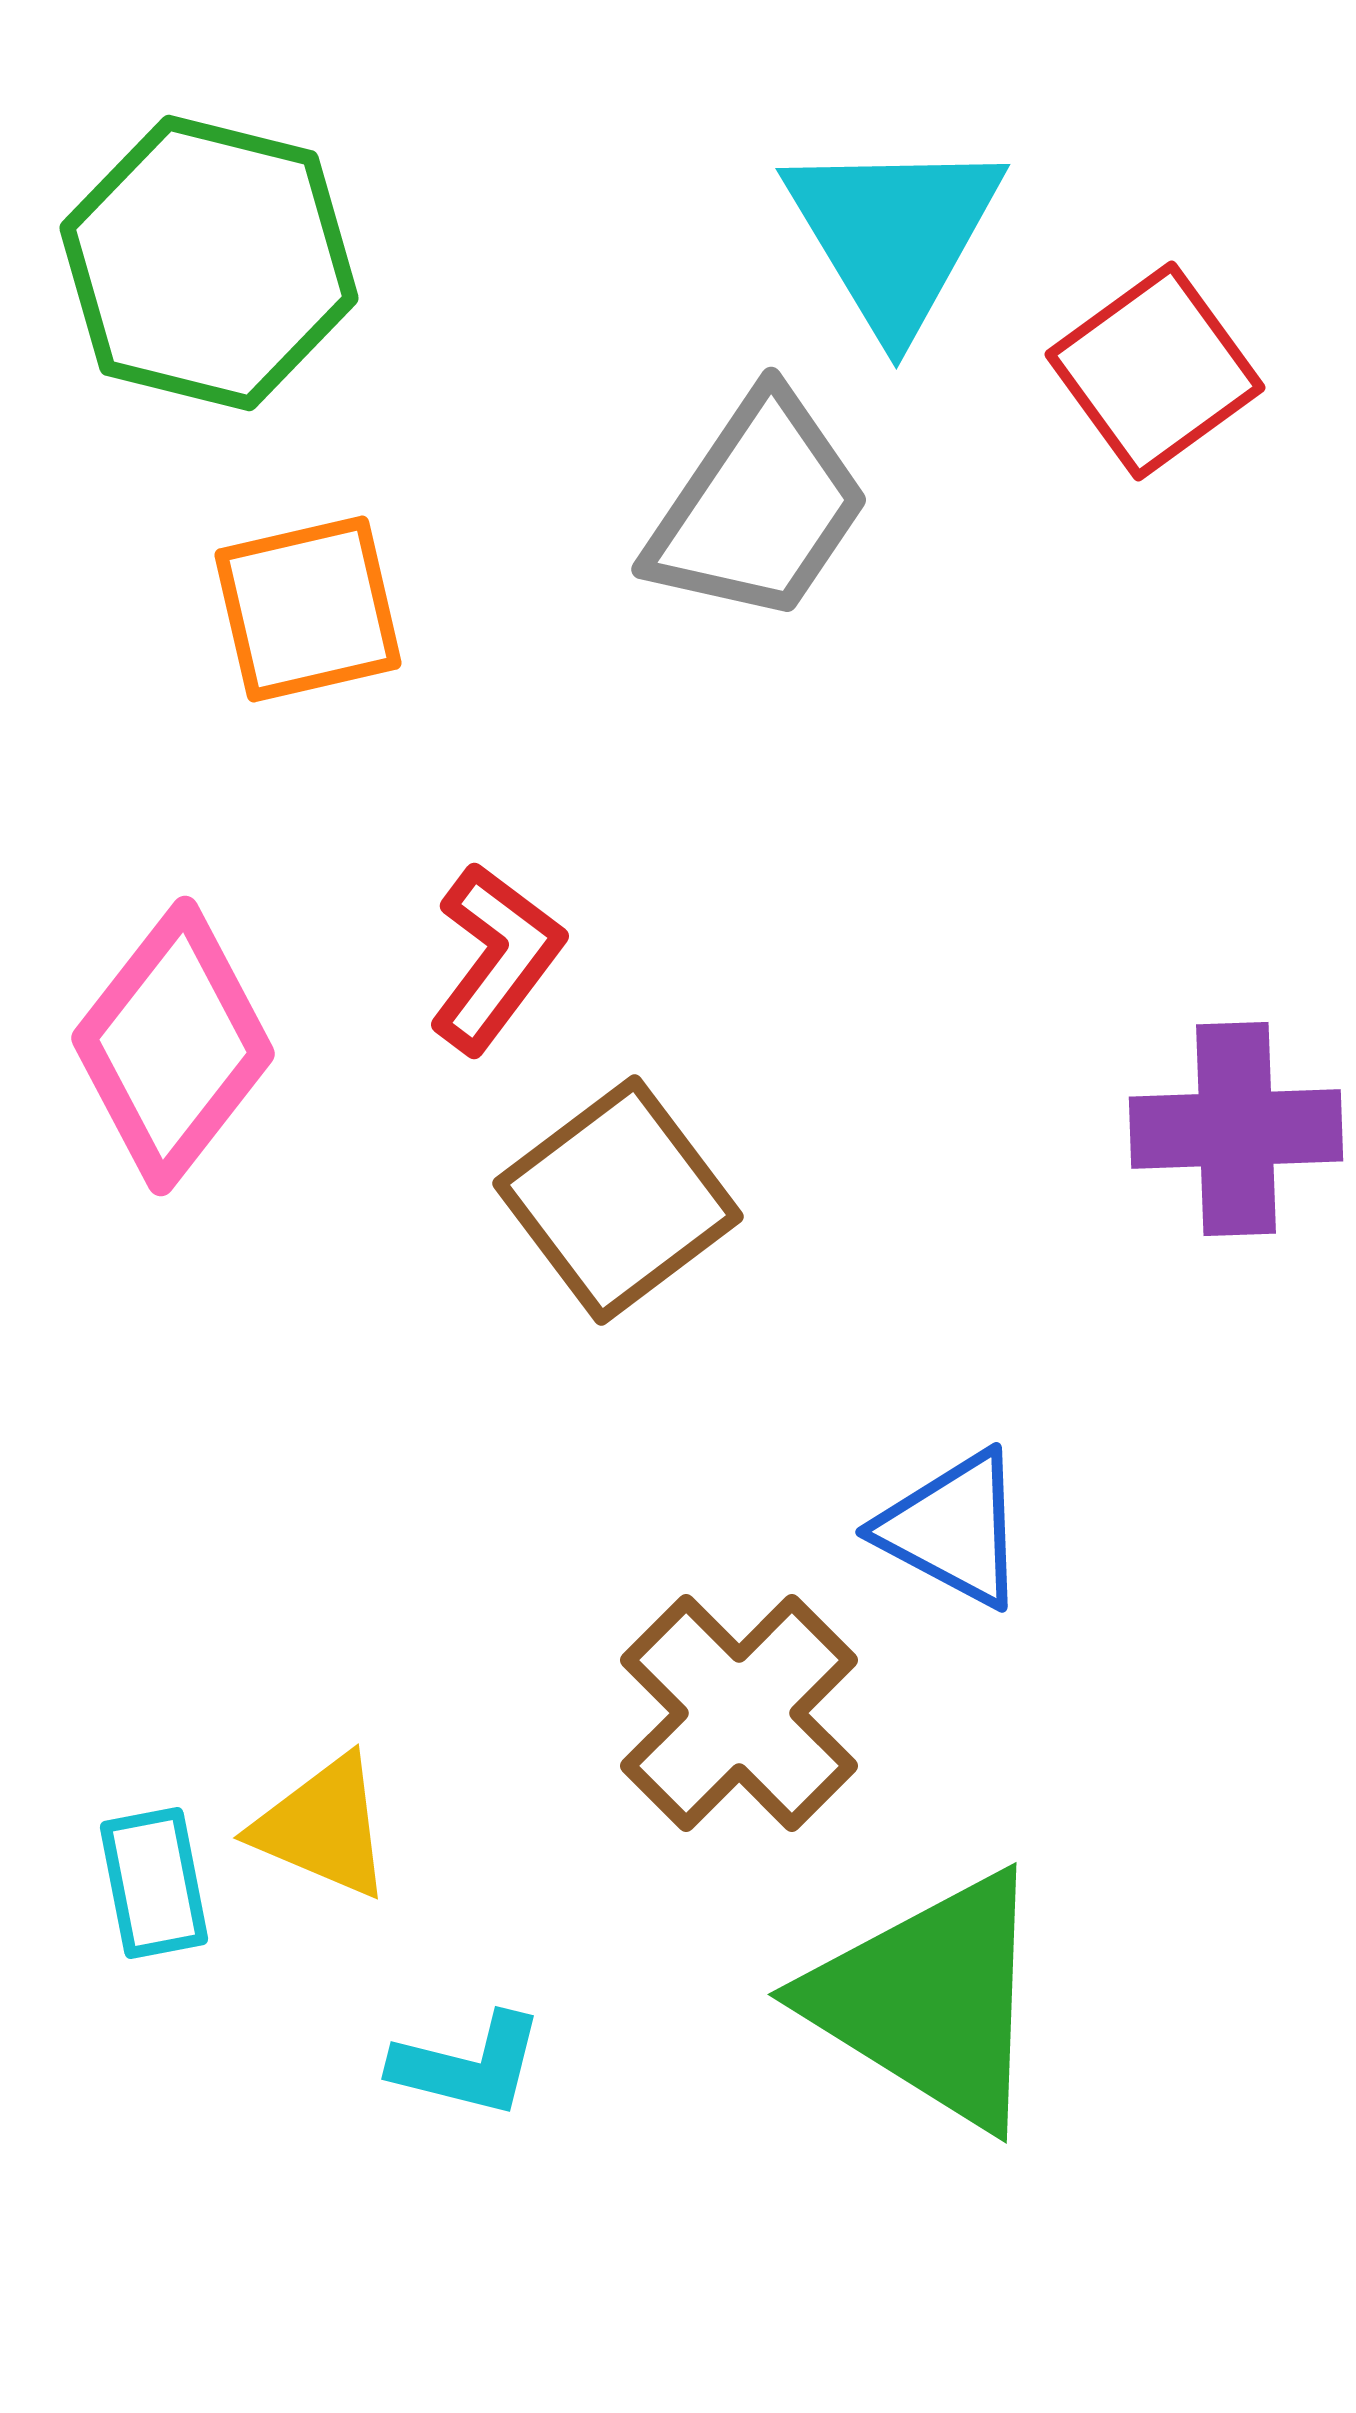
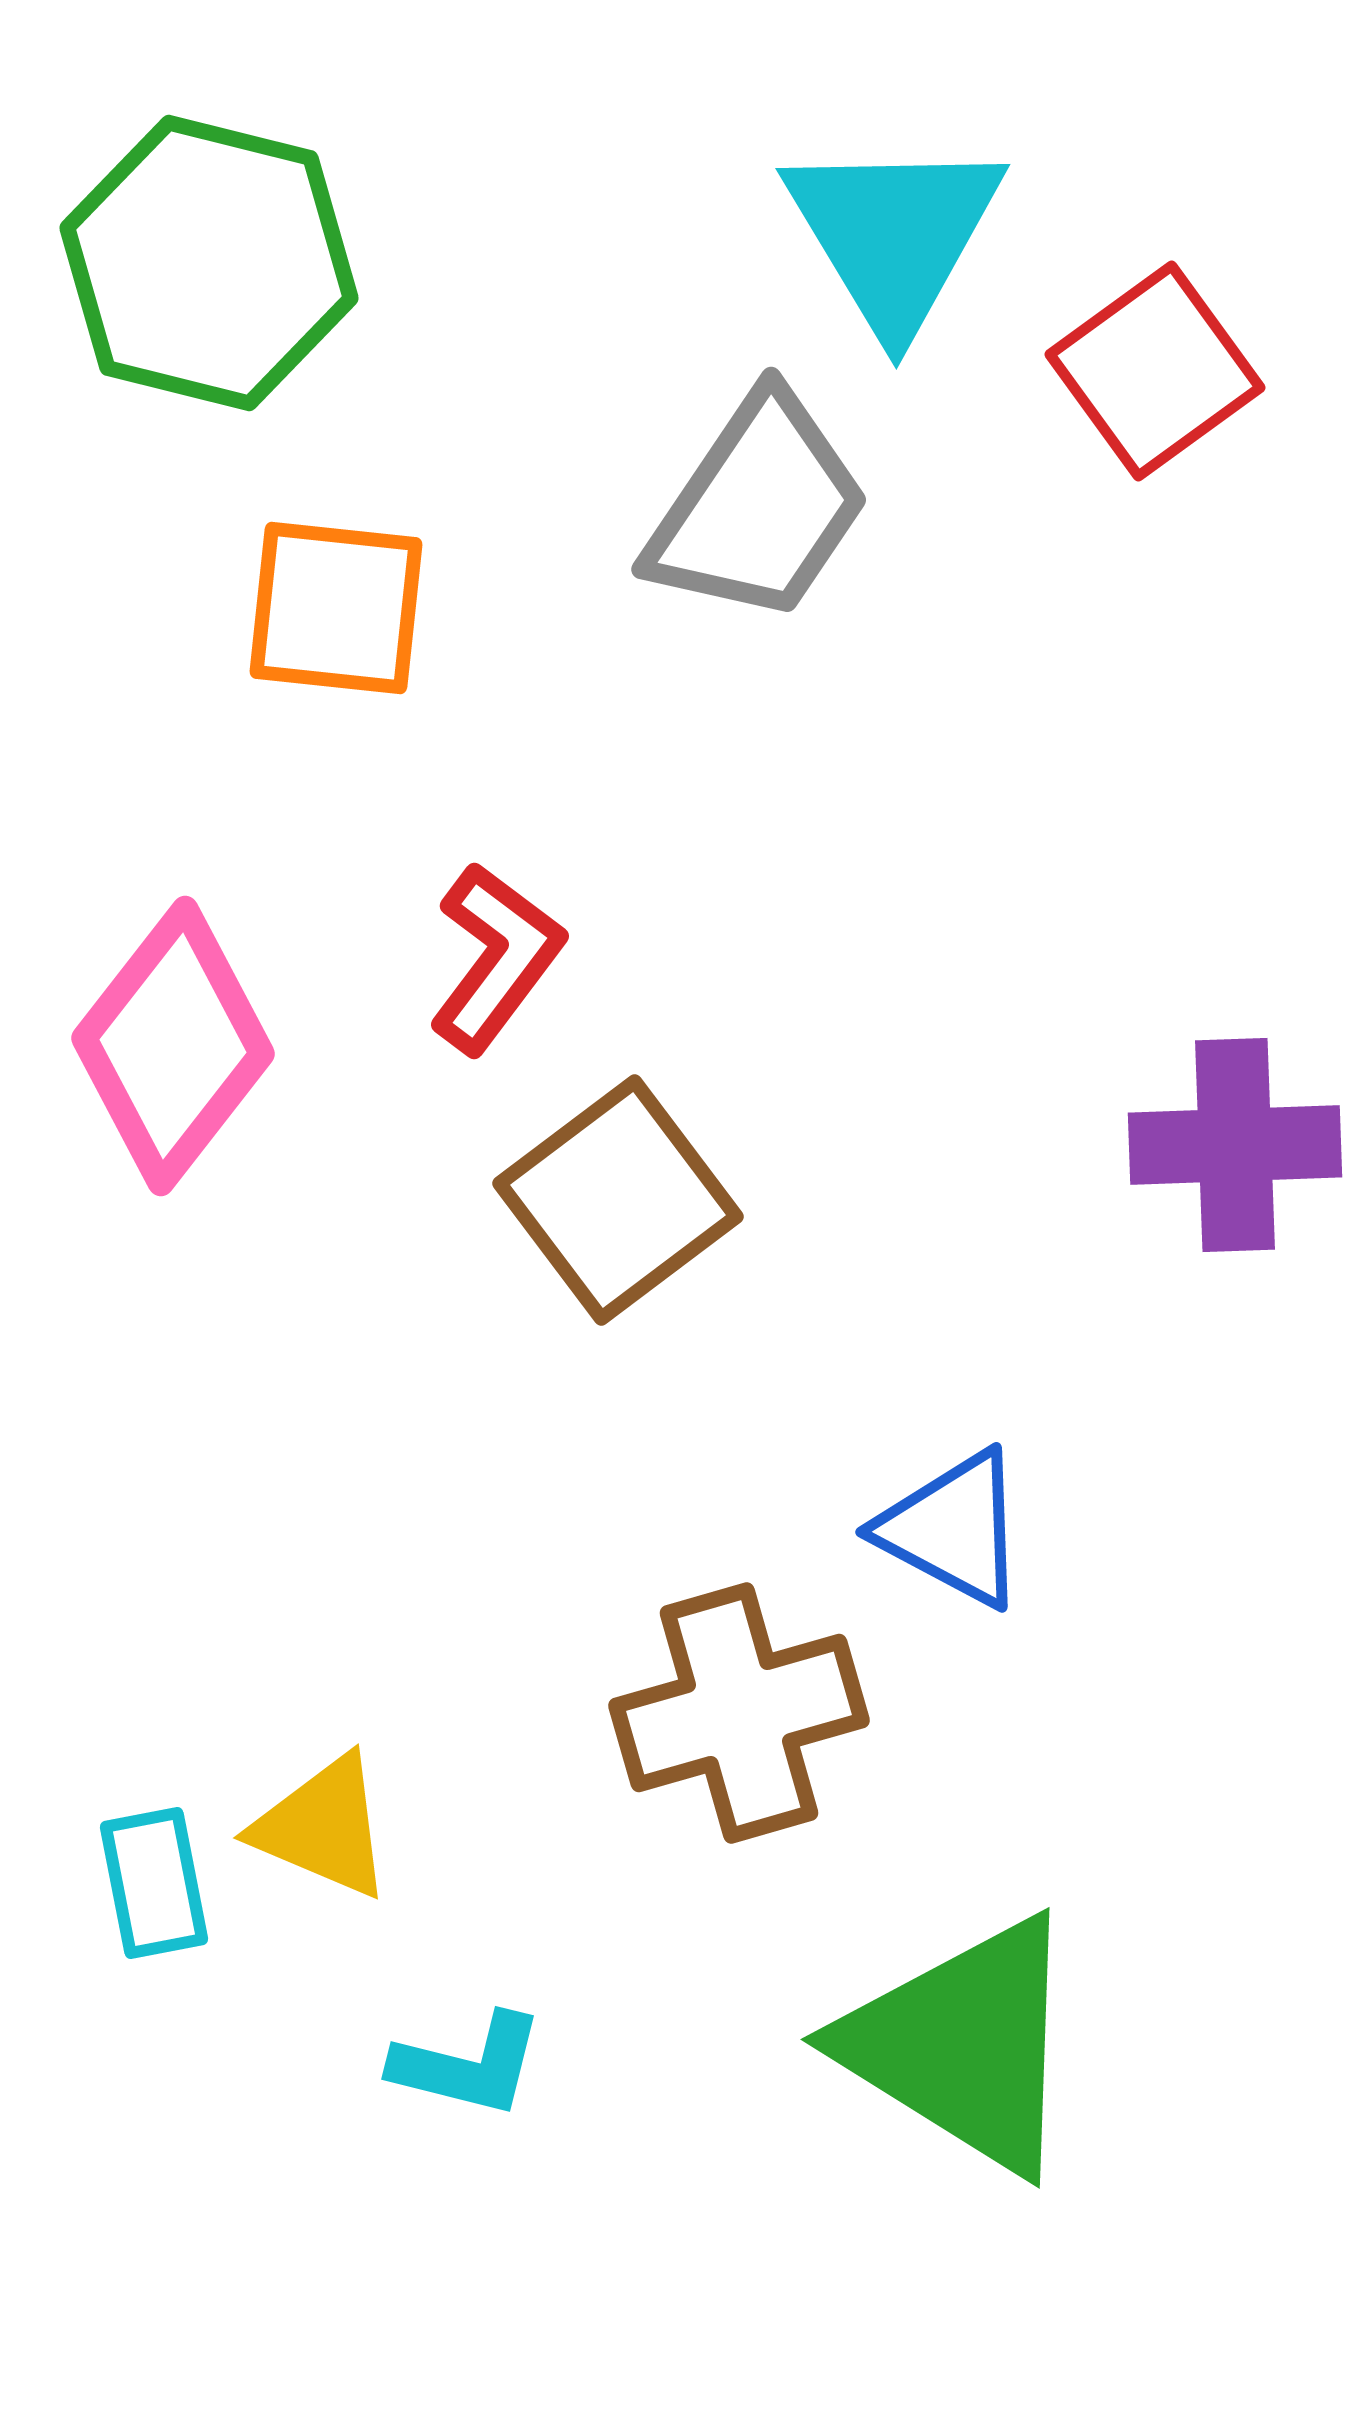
orange square: moved 28 px right, 1 px up; rotated 19 degrees clockwise
purple cross: moved 1 px left, 16 px down
brown cross: rotated 29 degrees clockwise
green triangle: moved 33 px right, 45 px down
